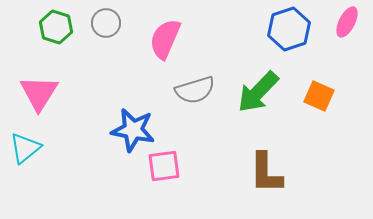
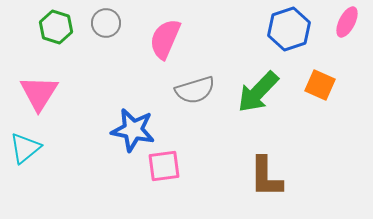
orange square: moved 1 px right, 11 px up
brown L-shape: moved 4 px down
